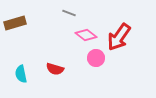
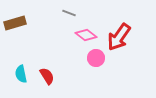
red semicircle: moved 8 px left, 7 px down; rotated 138 degrees counterclockwise
